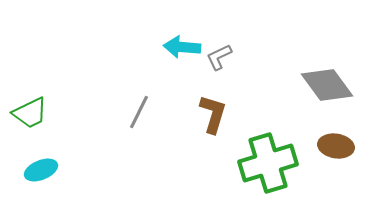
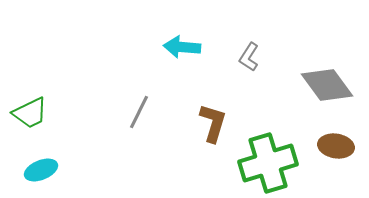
gray L-shape: moved 30 px right; rotated 32 degrees counterclockwise
brown L-shape: moved 9 px down
